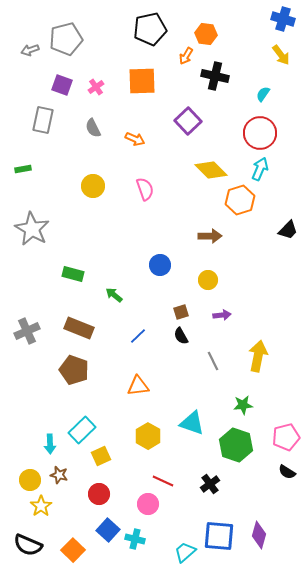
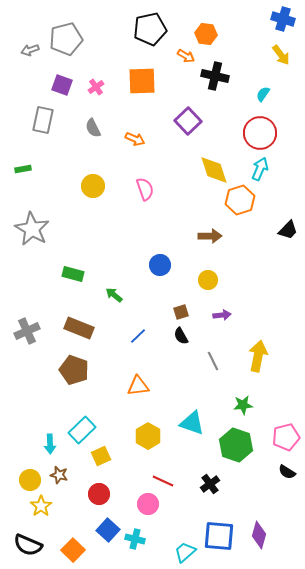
orange arrow at (186, 56): rotated 90 degrees counterclockwise
yellow diamond at (211, 170): moved 3 px right; rotated 28 degrees clockwise
